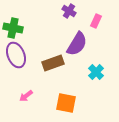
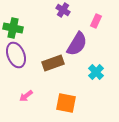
purple cross: moved 6 px left, 1 px up
